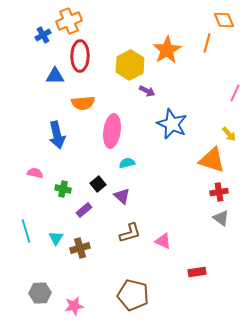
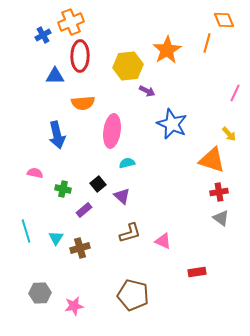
orange cross: moved 2 px right, 1 px down
yellow hexagon: moved 2 px left, 1 px down; rotated 20 degrees clockwise
